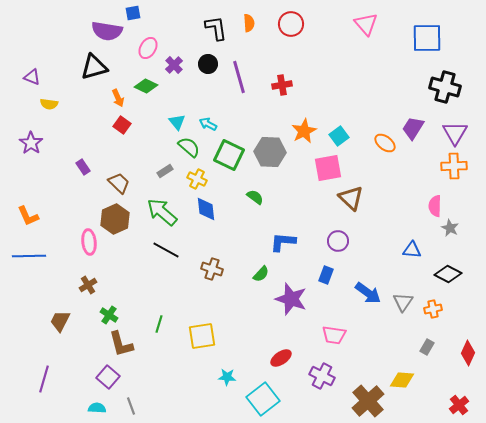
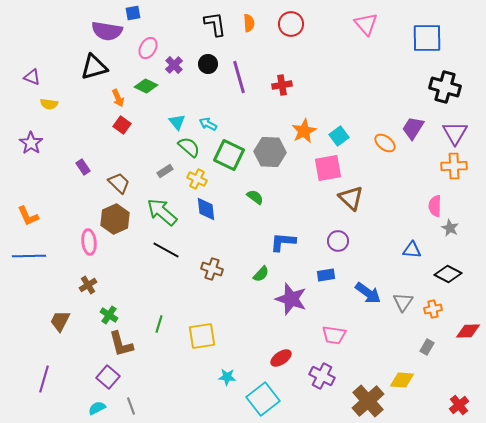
black L-shape at (216, 28): moved 1 px left, 4 px up
blue rectangle at (326, 275): rotated 60 degrees clockwise
red diamond at (468, 353): moved 22 px up; rotated 65 degrees clockwise
cyan semicircle at (97, 408): rotated 30 degrees counterclockwise
